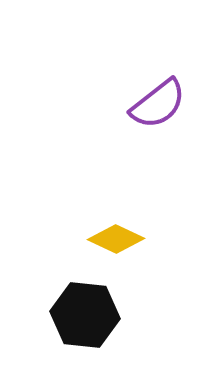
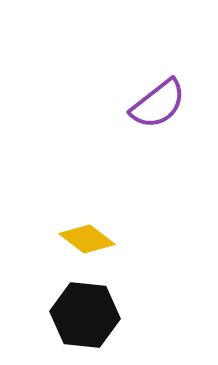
yellow diamond: moved 29 px left; rotated 12 degrees clockwise
